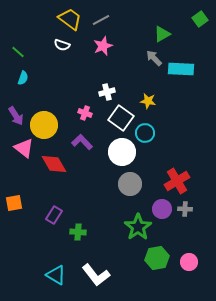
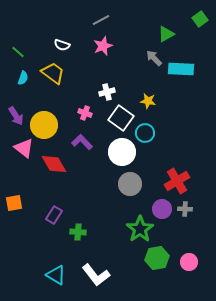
yellow trapezoid: moved 17 px left, 54 px down
green triangle: moved 4 px right
green star: moved 2 px right, 2 px down
